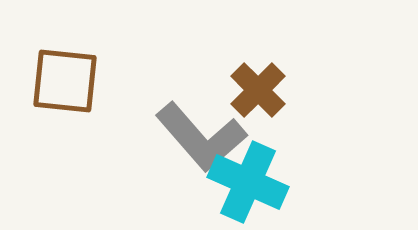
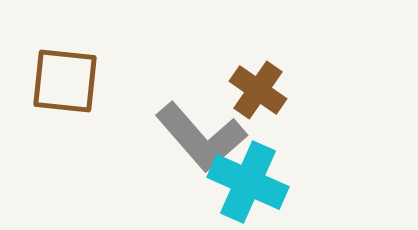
brown cross: rotated 10 degrees counterclockwise
